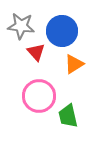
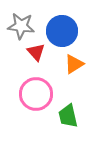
pink circle: moved 3 px left, 2 px up
